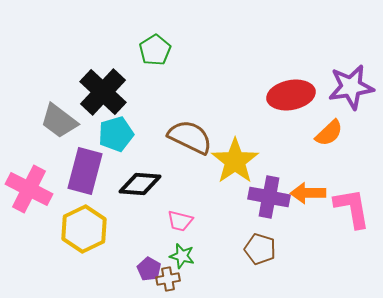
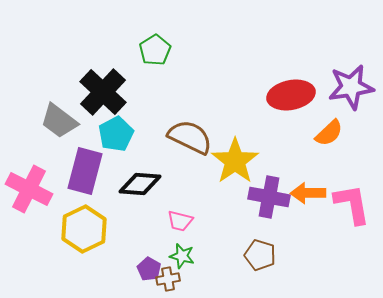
cyan pentagon: rotated 12 degrees counterclockwise
pink L-shape: moved 4 px up
brown pentagon: moved 6 px down
